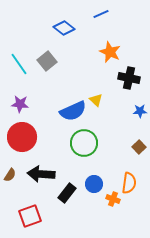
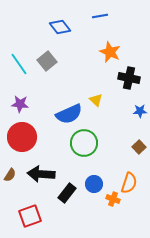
blue line: moved 1 px left, 2 px down; rotated 14 degrees clockwise
blue diamond: moved 4 px left, 1 px up; rotated 15 degrees clockwise
blue semicircle: moved 4 px left, 3 px down
orange semicircle: rotated 10 degrees clockwise
